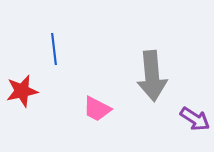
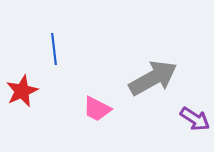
gray arrow: moved 1 px right, 2 px down; rotated 114 degrees counterclockwise
red star: rotated 12 degrees counterclockwise
